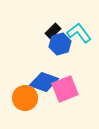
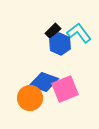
blue hexagon: rotated 20 degrees counterclockwise
orange circle: moved 5 px right
